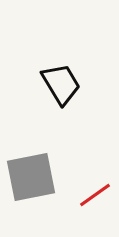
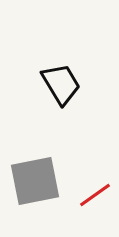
gray square: moved 4 px right, 4 px down
